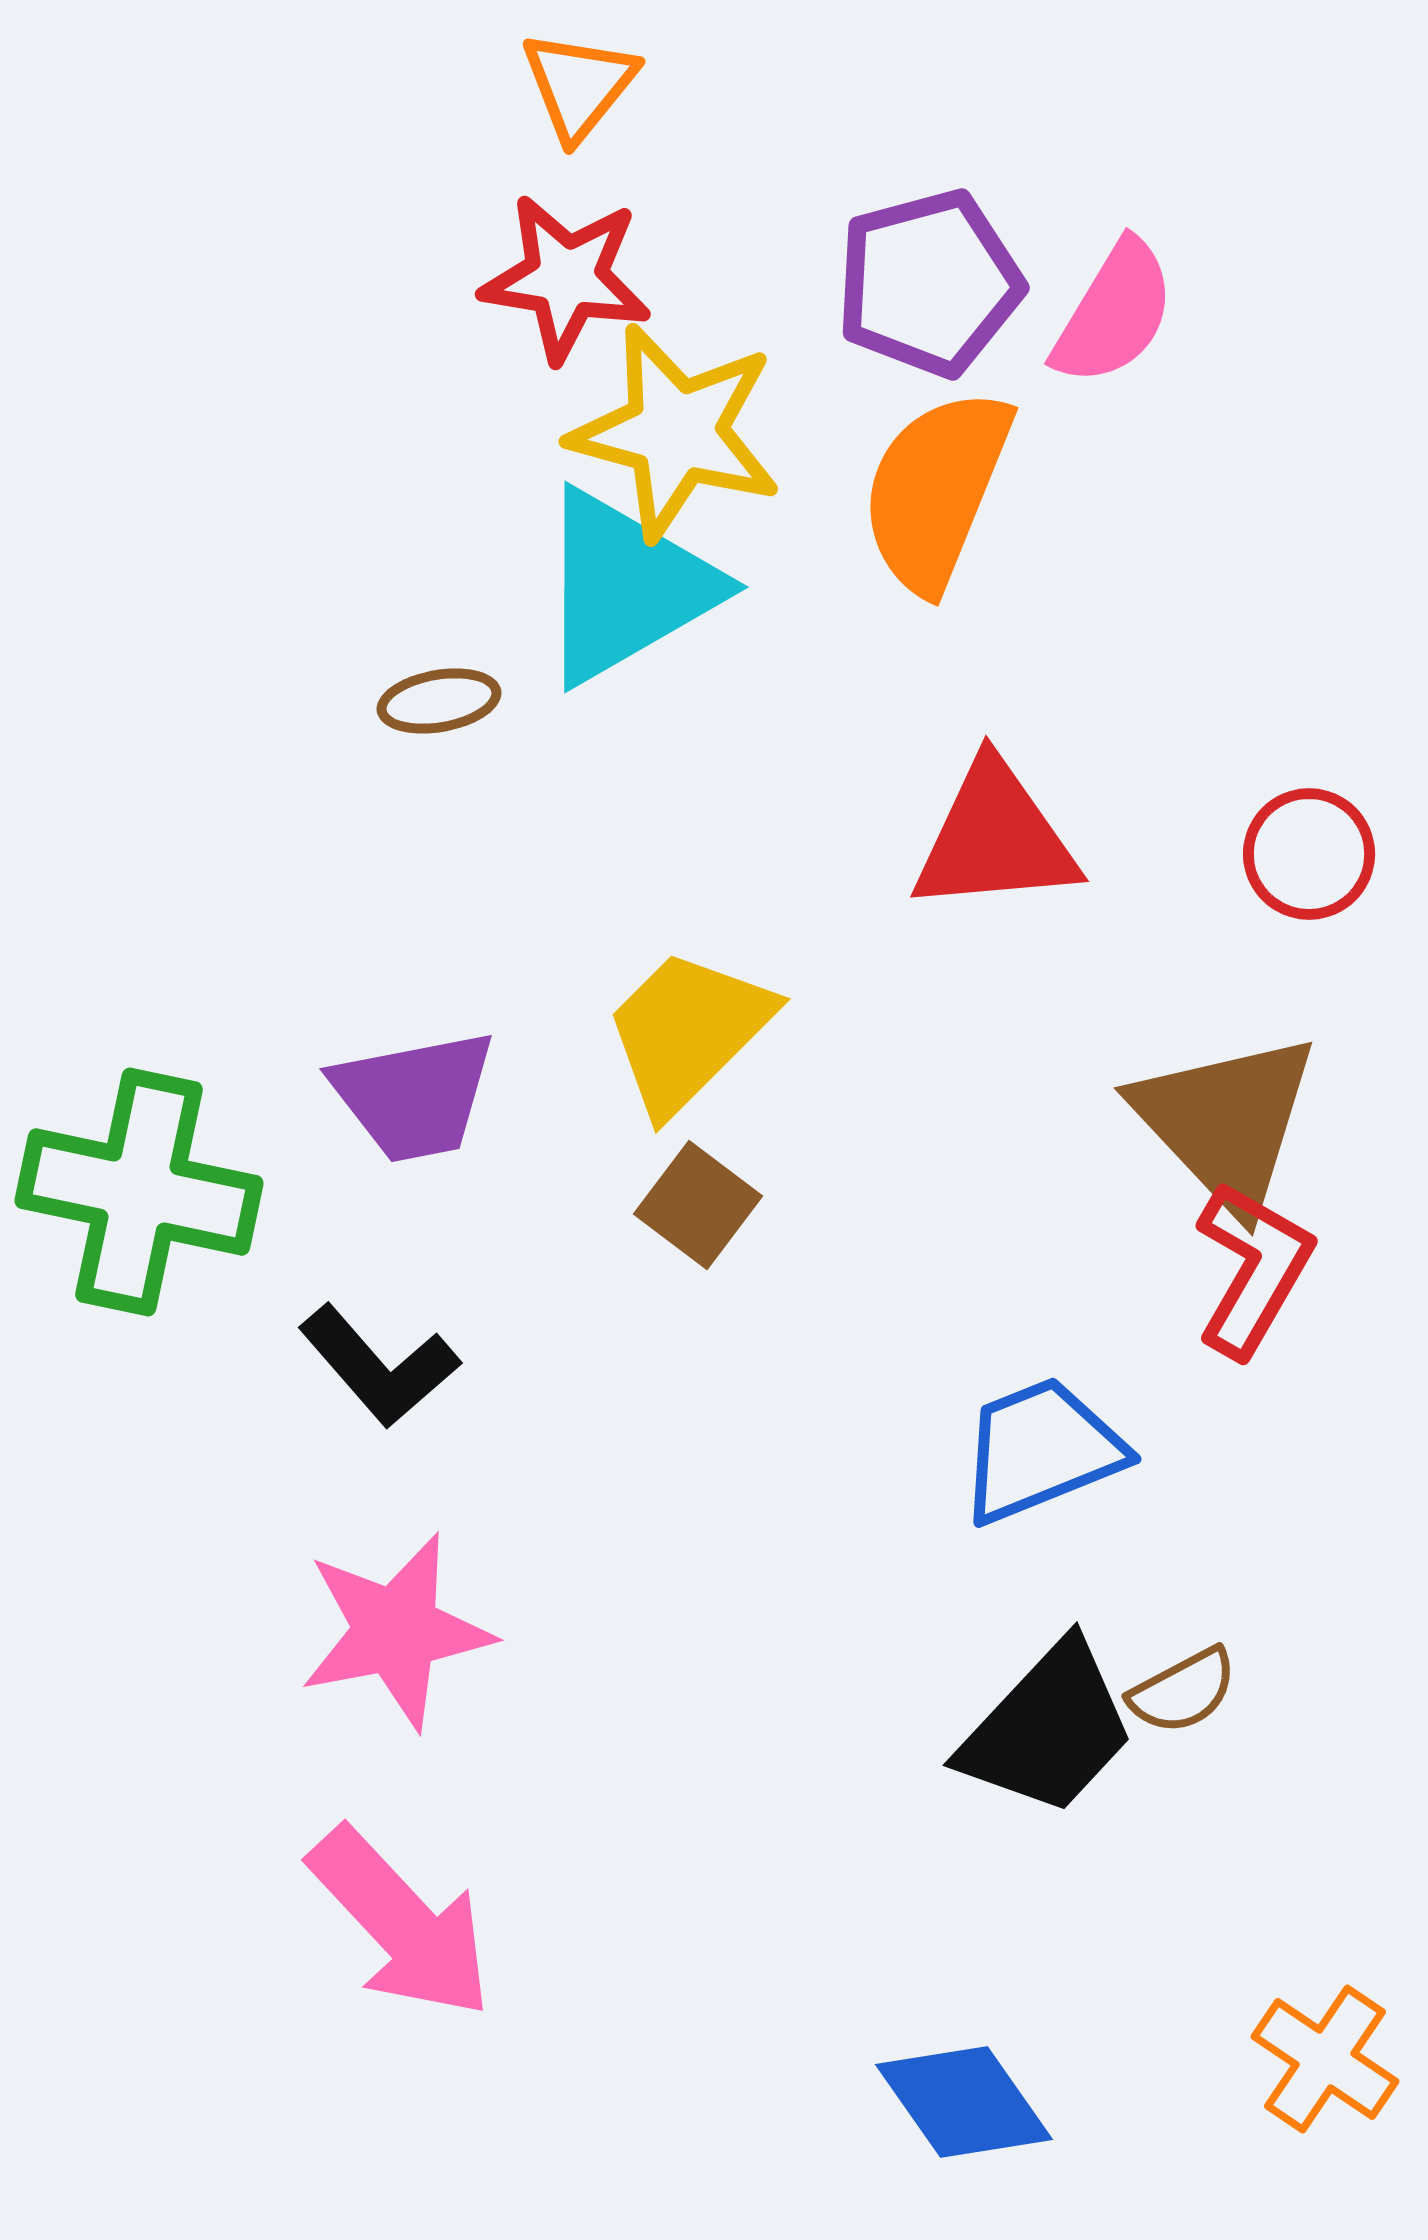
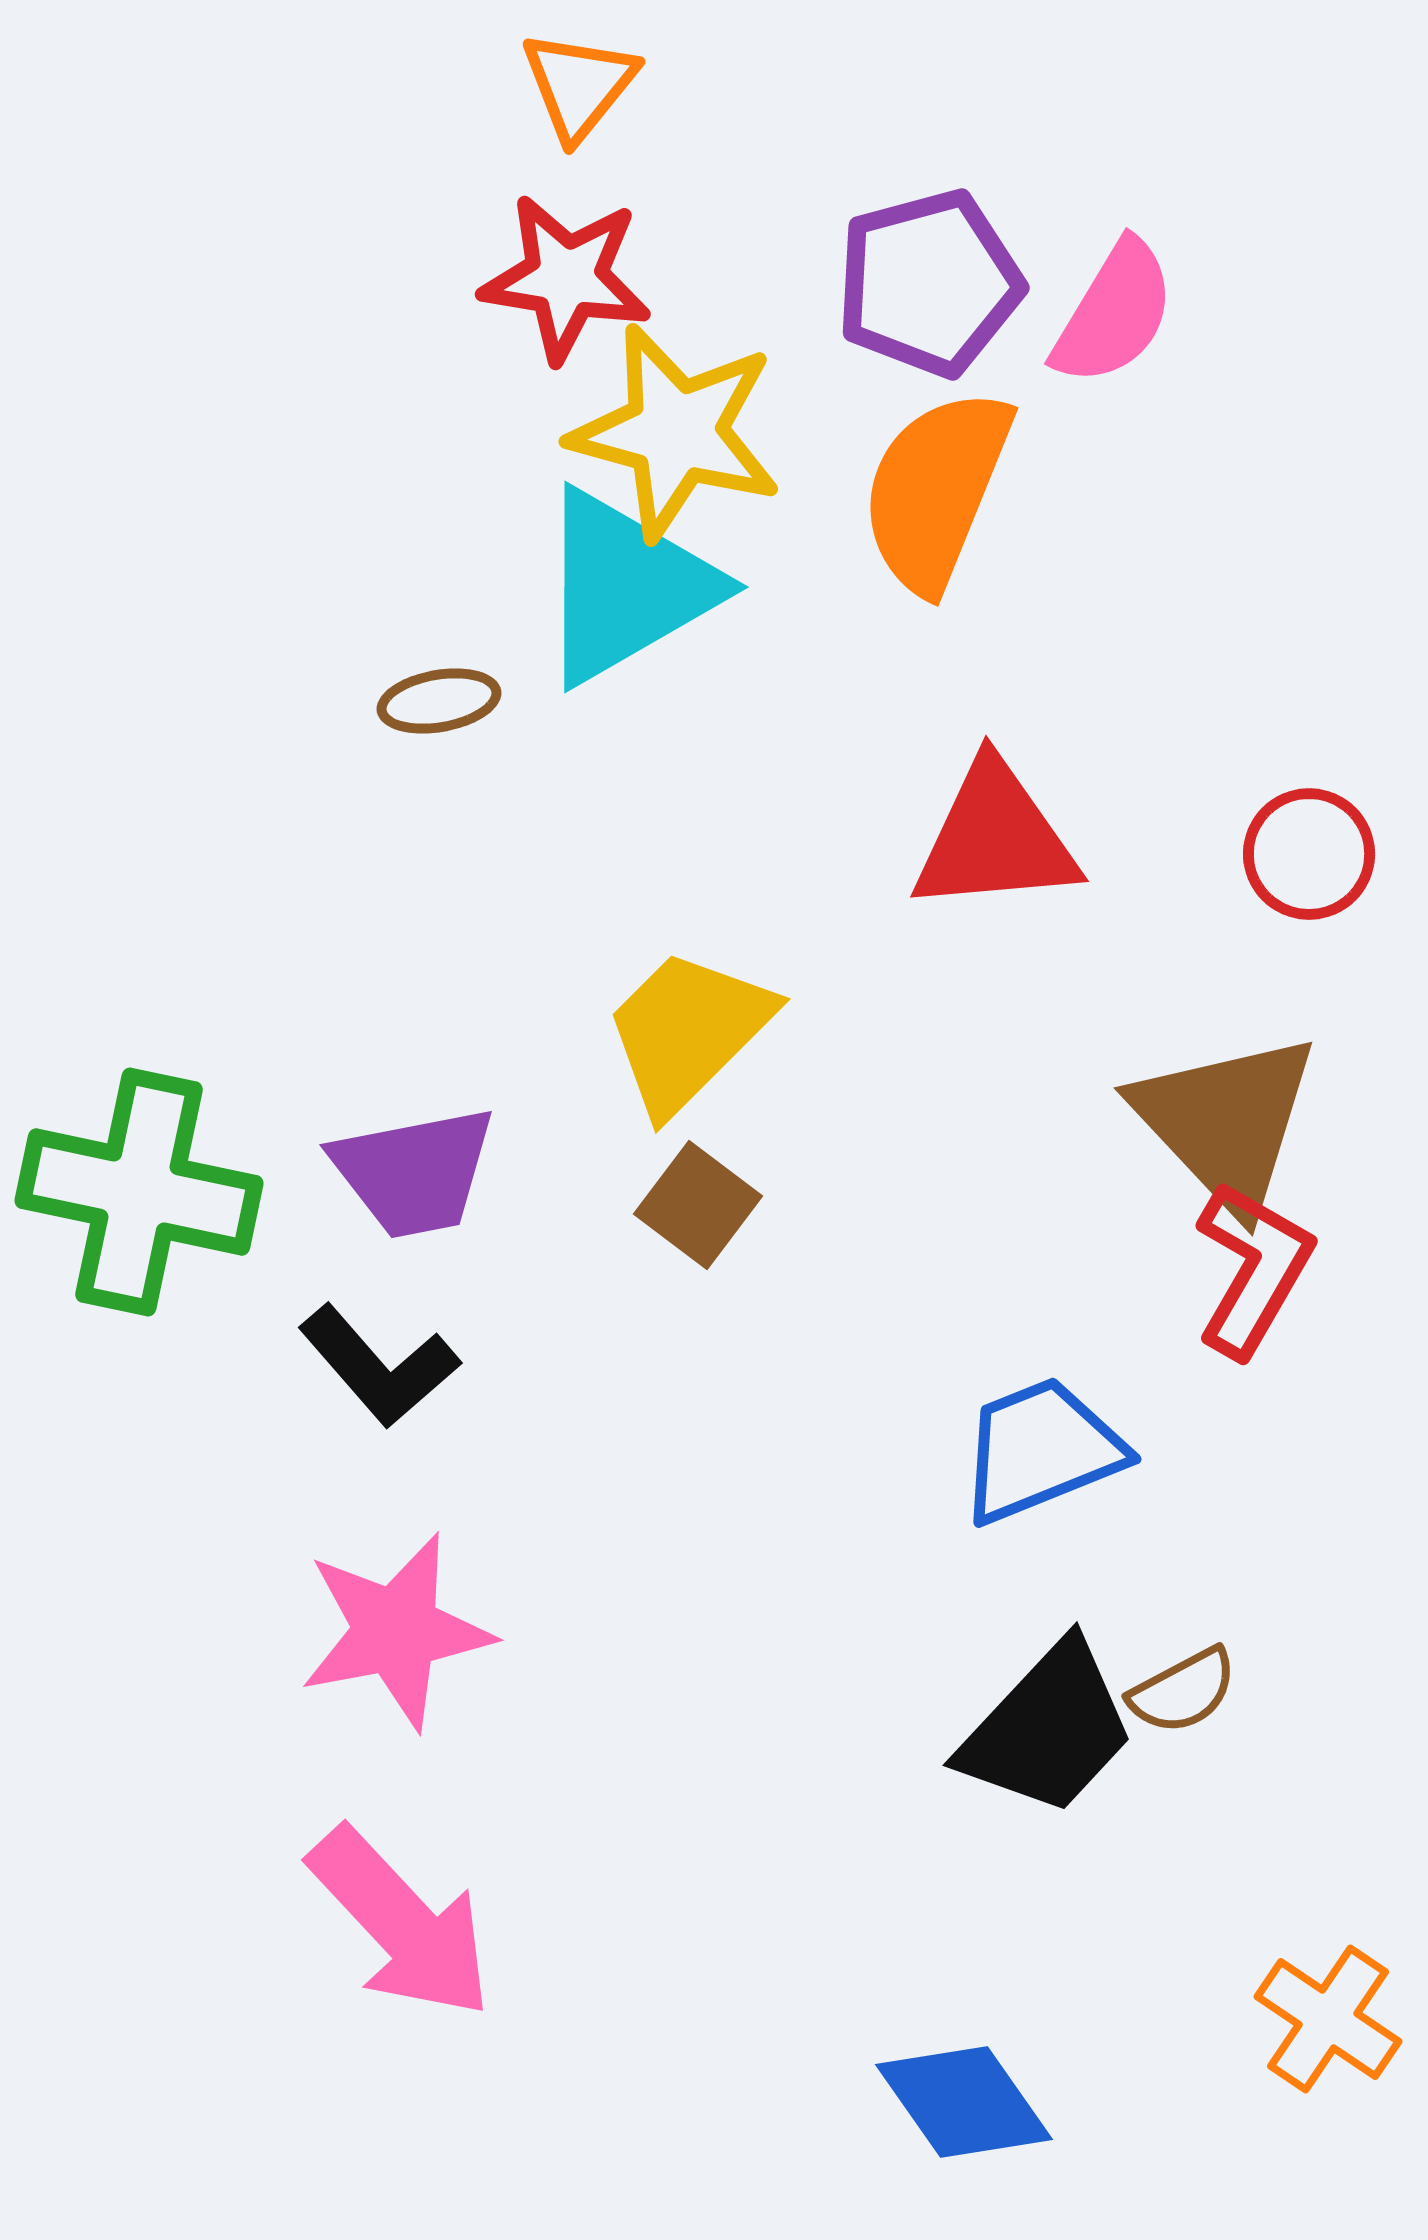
purple trapezoid: moved 76 px down
orange cross: moved 3 px right, 40 px up
